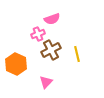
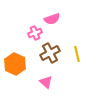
pink cross: moved 3 px left, 1 px up
brown cross: moved 1 px left, 3 px down
orange hexagon: moved 1 px left
pink triangle: rotated 32 degrees counterclockwise
